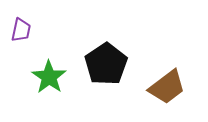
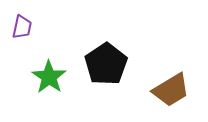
purple trapezoid: moved 1 px right, 3 px up
brown trapezoid: moved 4 px right, 3 px down; rotated 6 degrees clockwise
